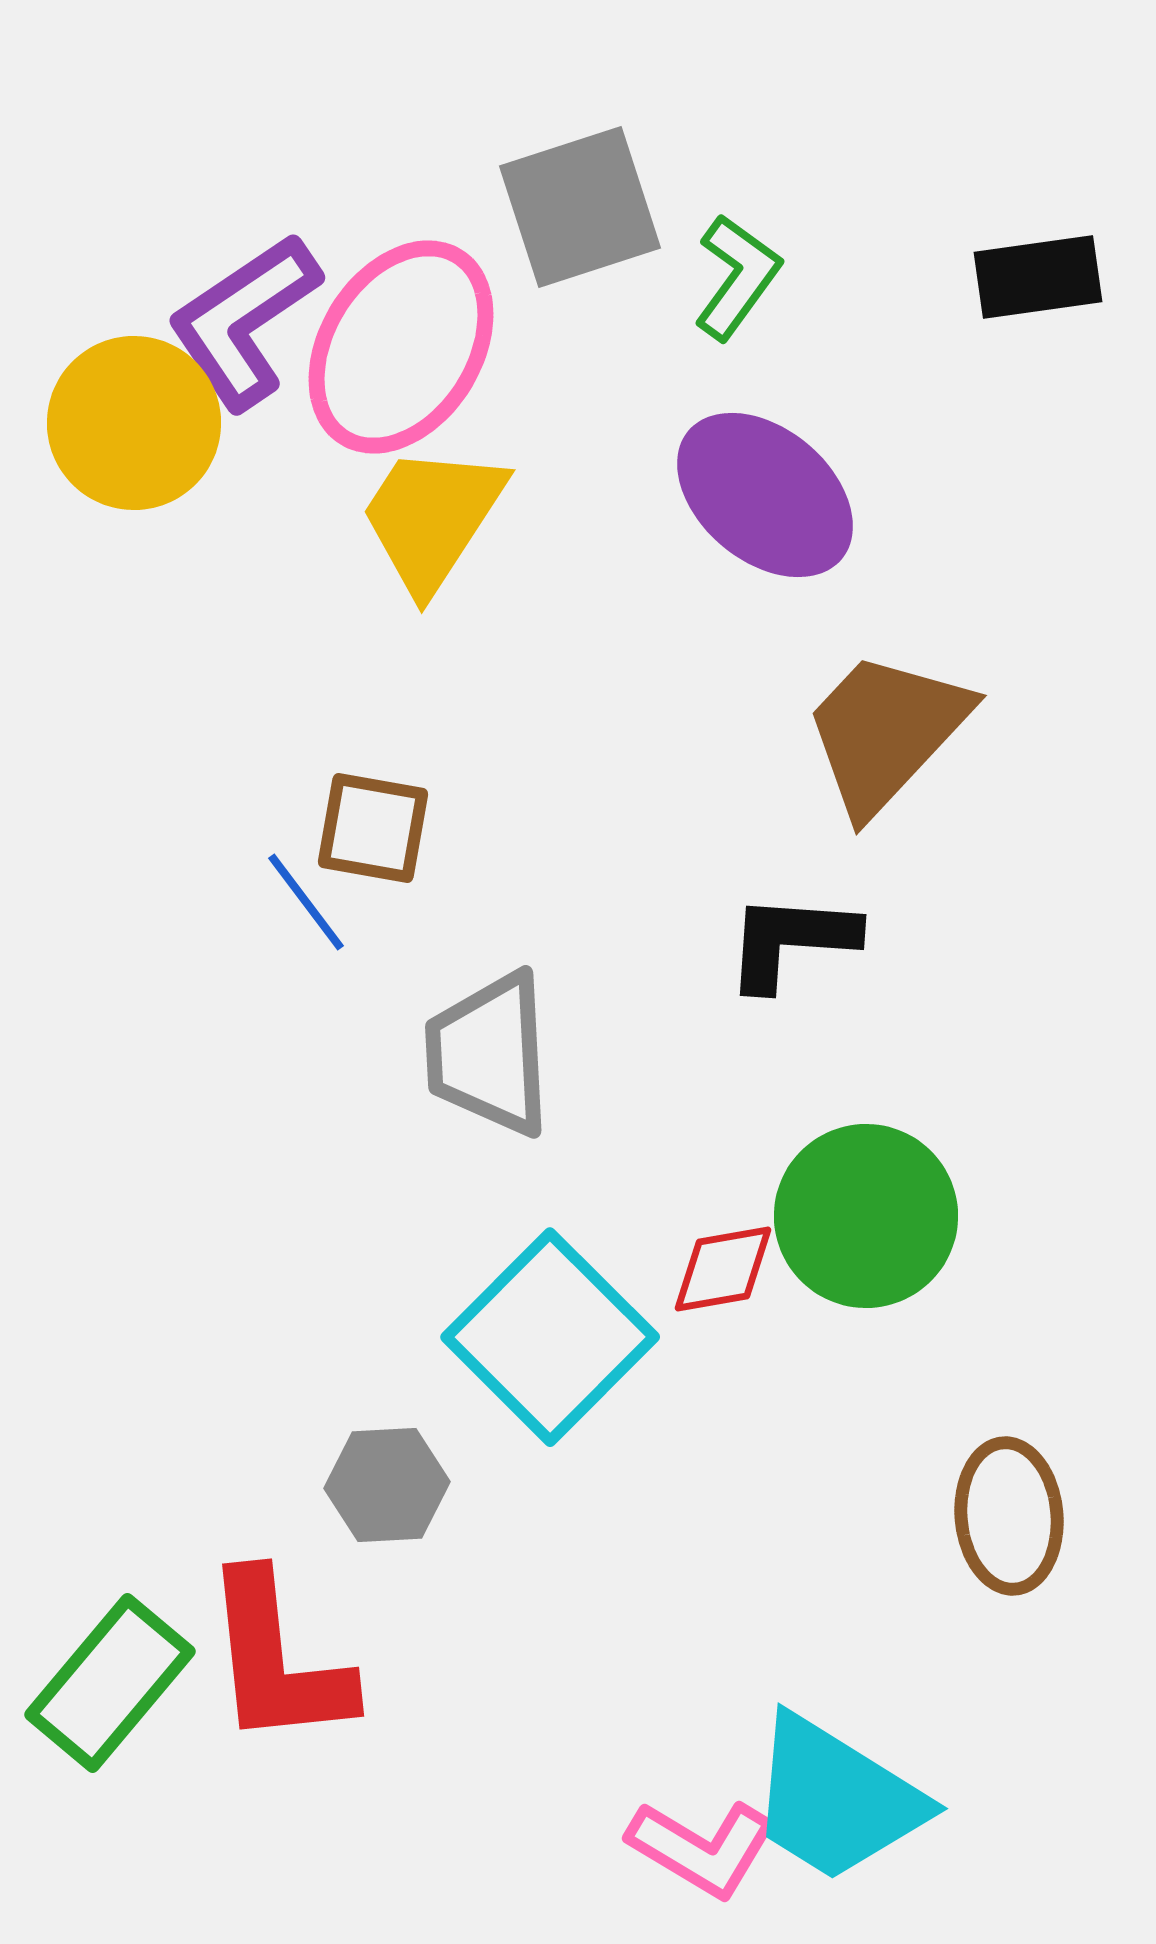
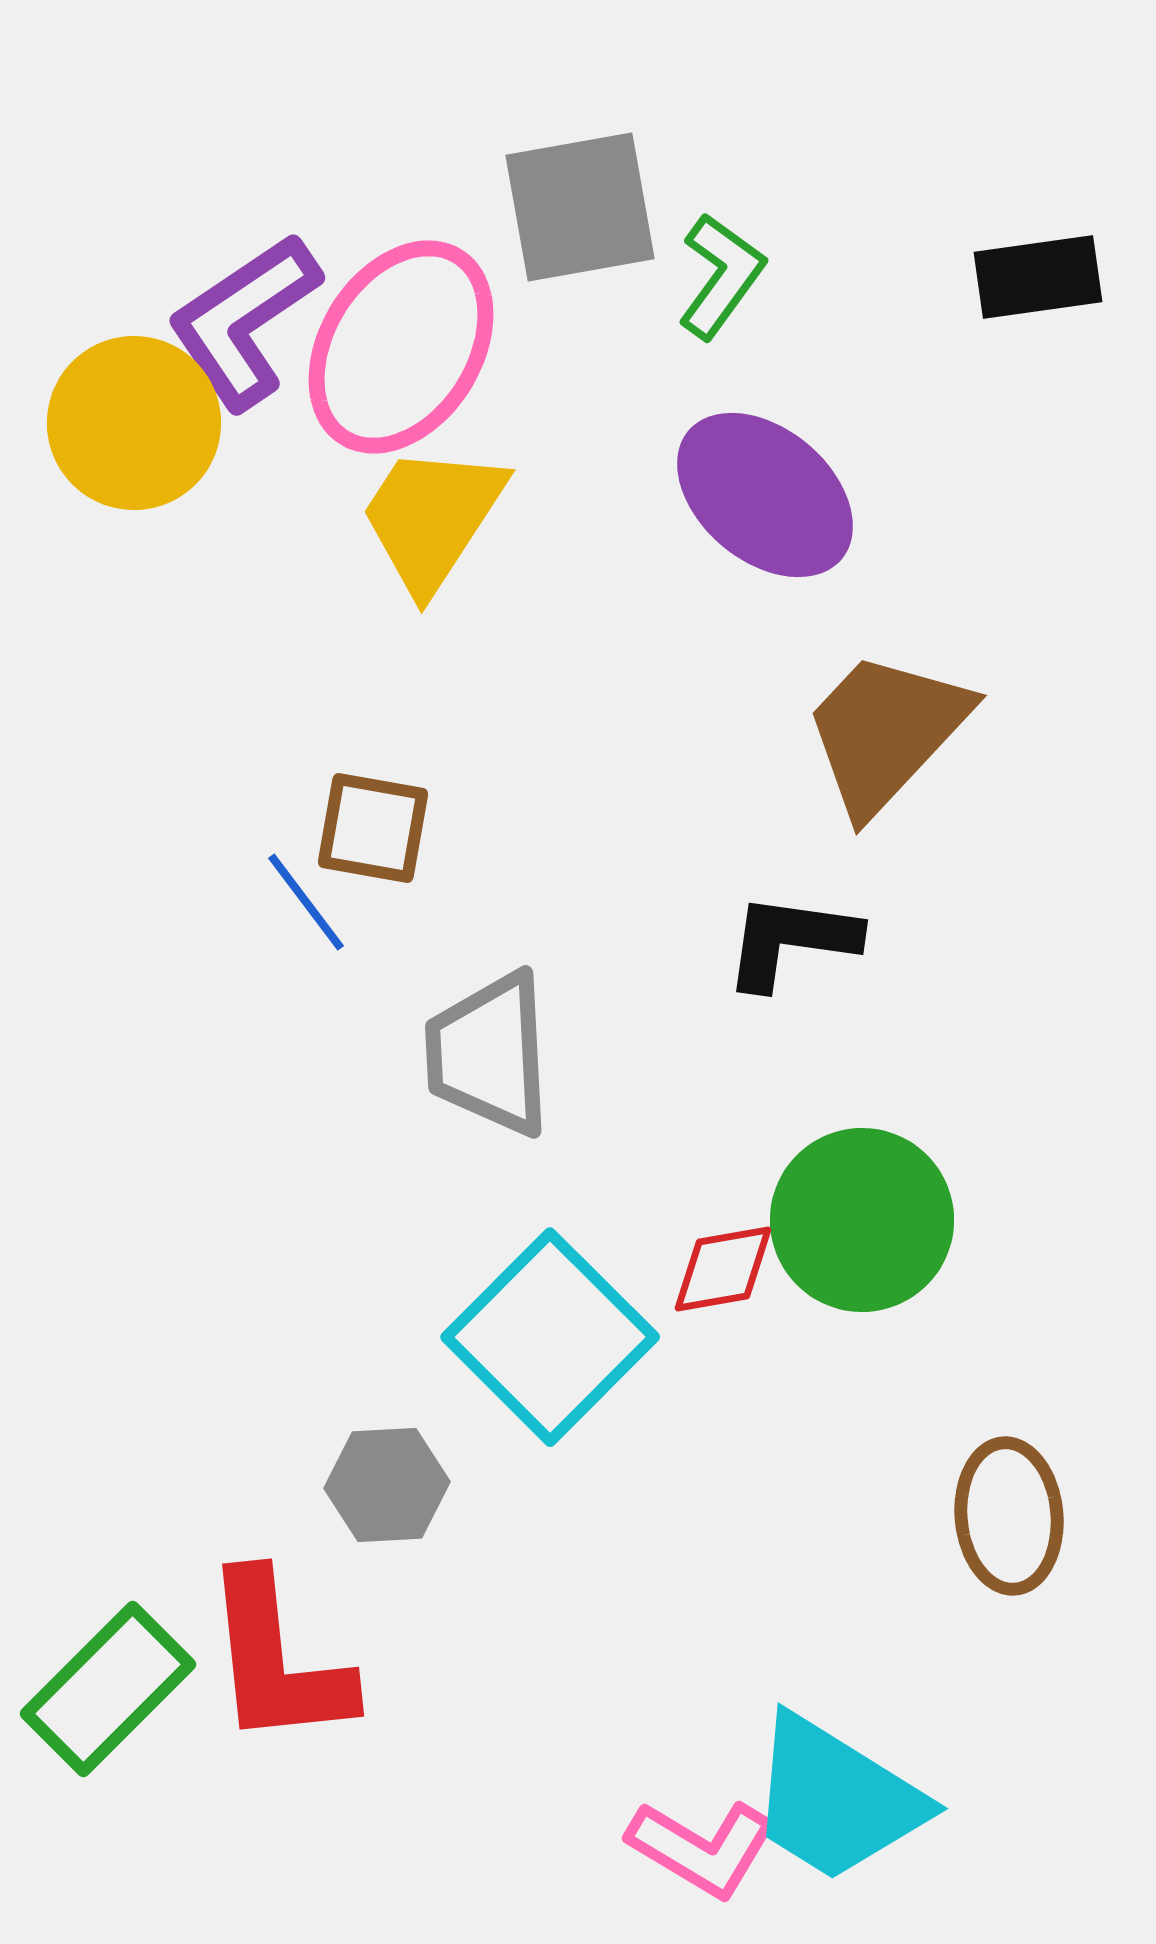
gray square: rotated 8 degrees clockwise
green L-shape: moved 16 px left, 1 px up
black L-shape: rotated 4 degrees clockwise
green circle: moved 4 px left, 4 px down
green rectangle: moved 2 px left, 6 px down; rotated 5 degrees clockwise
